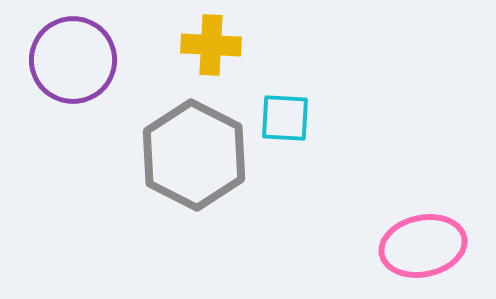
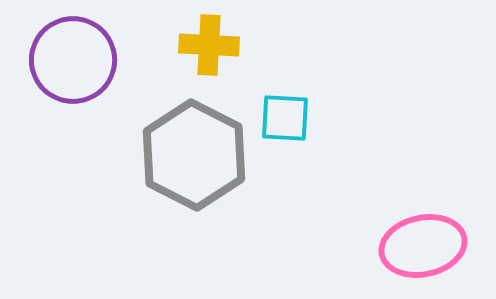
yellow cross: moved 2 px left
